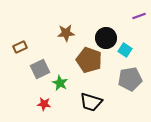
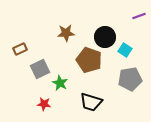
black circle: moved 1 px left, 1 px up
brown rectangle: moved 2 px down
